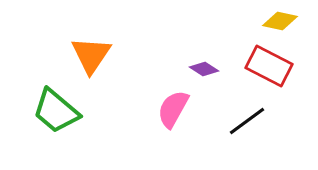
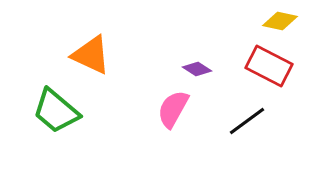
orange triangle: rotated 39 degrees counterclockwise
purple diamond: moved 7 px left
